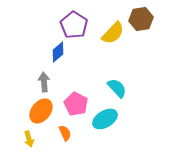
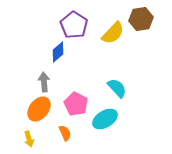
orange ellipse: moved 2 px left, 2 px up
